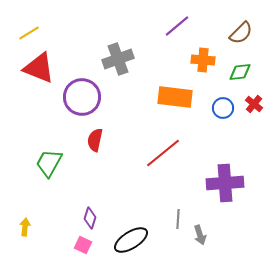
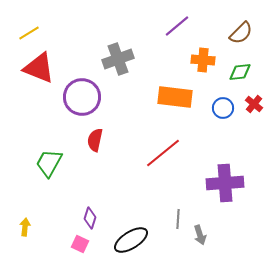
pink square: moved 3 px left, 1 px up
